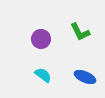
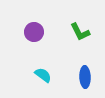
purple circle: moved 7 px left, 7 px up
blue ellipse: rotated 65 degrees clockwise
